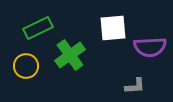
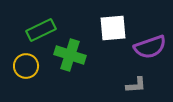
green rectangle: moved 3 px right, 2 px down
purple semicircle: rotated 16 degrees counterclockwise
green cross: rotated 36 degrees counterclockwise
gray L-shape: moved 1 px right, 1 px up
